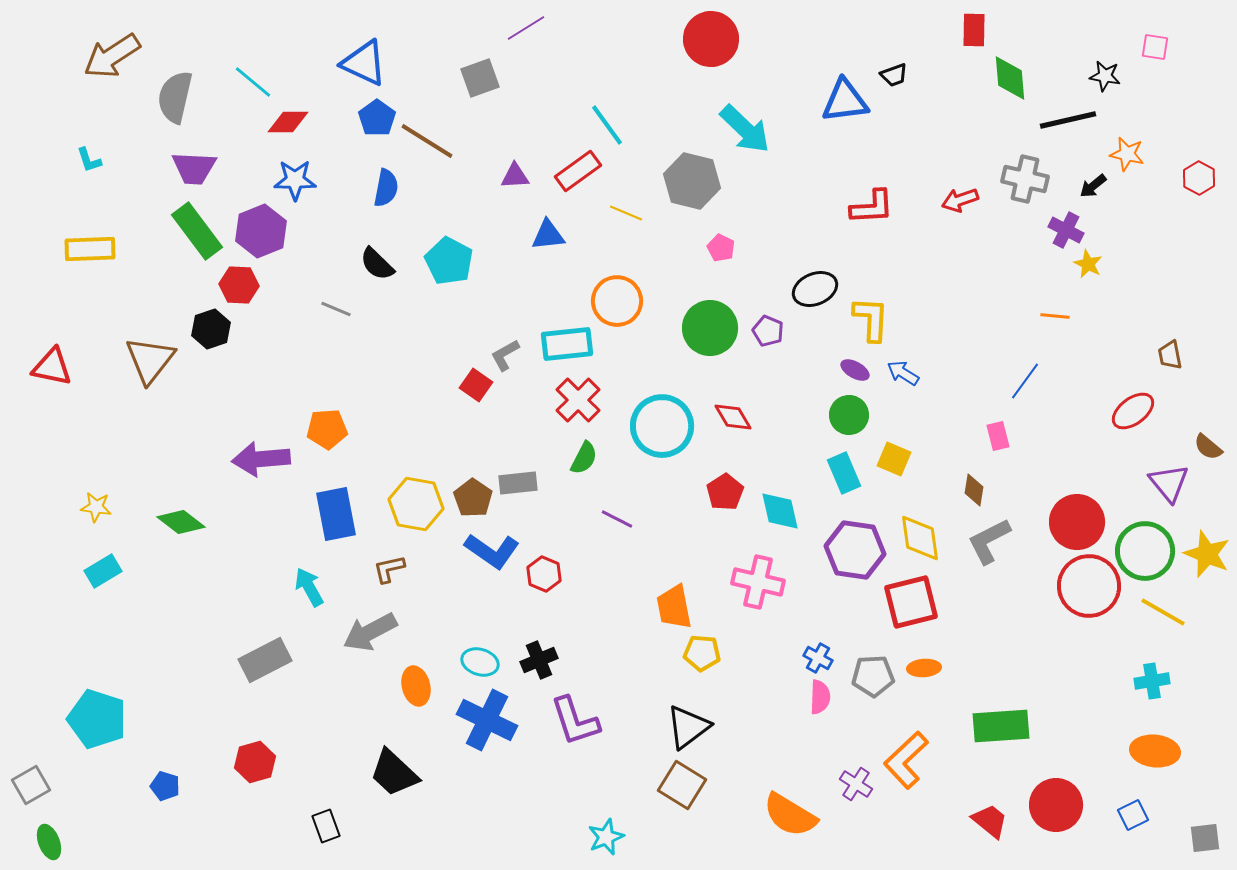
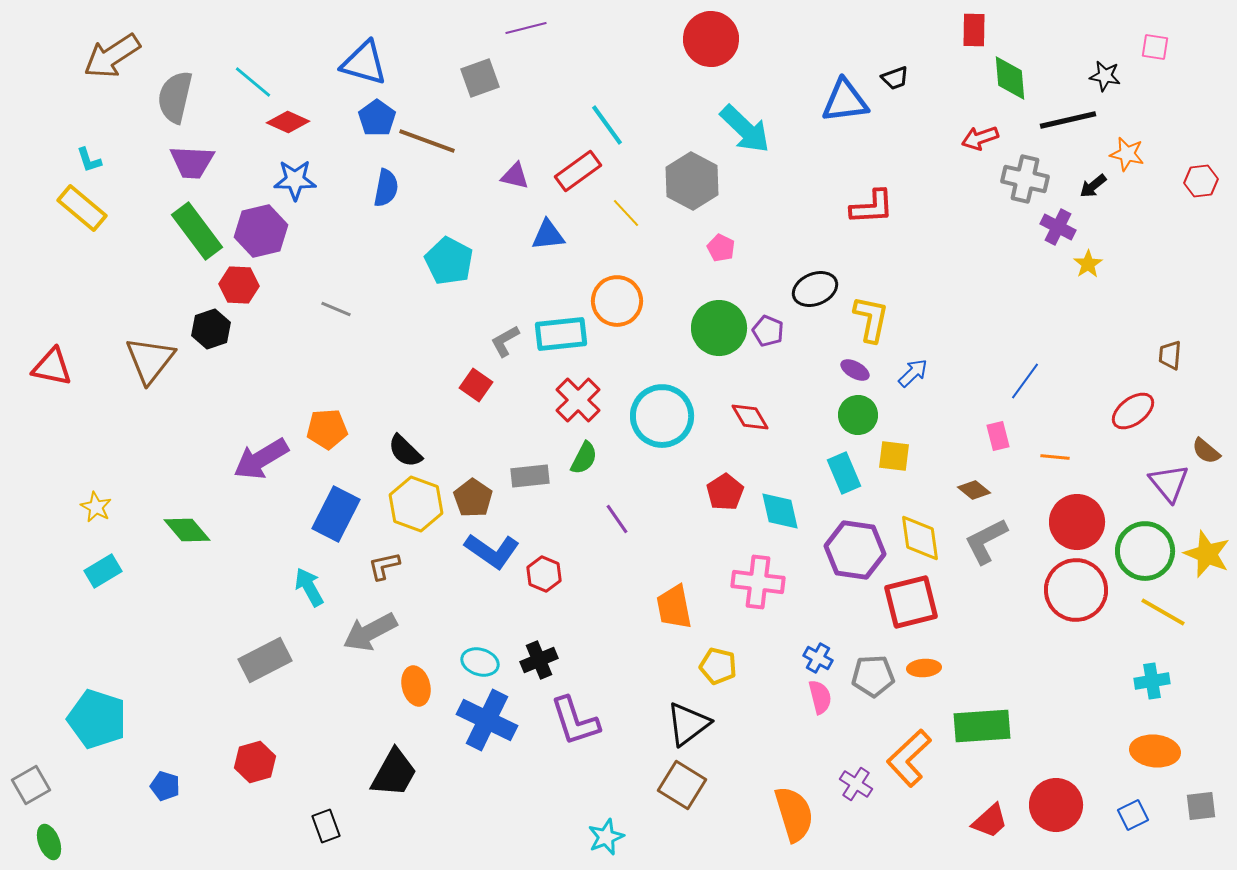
purple line at (526, 28): rotated 18 degrees clockwise
blue triangle at (364, 63): rotated 9 degrees counterclockwise
black trapezoid at (894, 75): moved 1 px right, 3 px down
red diamond at (288, 122): rotated 24 degrees clockwise
brown line at (427, 141): rotated 12 degrees counterclockwise
purple trapezoid at (194, 168): moved 2 px left, 6 px up
purple triangle at (515, 176): rotated 16 degrees clockwise
red hexagon at (1199, 178): moved 2 px right, 3 px down; rotated 24 degrees clockwise
gray hexagon at (692, 181): rotated 14 degrees clockwise
red arrow at (960, 200): moved 20 px right, 62 px up
yellow line at (626, 213): rotated 24 degrees clockwise
purple cross at (1066, 230): moved 8 px left, 3 px up
purple hexagon at (261, 231): rotated 9 degrees clockwise
yellow rectangle at (90, 249): moved 8 px left, 41 px up; rotated 42 degrees clockwise
black semicircle at (377, 264): moved 28 px right, 187 px down
yellow star at (1088, 264): rotated 12 degrees clockwise
orange line at (1055, 316): moved 141 px down
yellow L-shape at (871, 319): rotated 9 degrees clockwise
green circle at (710, 328): moved 9 px right
cyan rectangle at (567, 344): moved 6 px left, 10 px up
gray L-shape at (505, 355): moved 14 px up
brown trapezoid at (1170, 355): rotated 16 degrees clockwise
blue arrow at (903, 373): moved 10 px right; rotated 104 degrees clockwise
green circle at (849, 415): moved 9 px right
red diamond at (733, 417): moved 17 px right
cyan circle at (662, 426): moved 10 px up
brown semicircle at (1208, 447): moved 2 px left, 4 px down
purple arrow at (261, 459): rotated 26 degrees counterclockwise
yellow square at (894, 459): moved 3 px up; rotated 16 degrees counterclockwise
gray rectangle at (518, 483): moved 12 px right, 7 px up
brown diamond at (974, 490): rotated 60 degrees counterclockwise
yellow hexagon at (416, 504): rotated 10 degrees clockwise
yellow star at (96, 507): rotated 20 degrees clockwise
blue rectangle at (336, 514): rotated 38 degrees clockwise
purple line at (617, 519): rotated 28 degrees clockwise
green diamond at (181, 522): moved 6 px right, 8 px down; rotated 12 degrees clockwise
gray L-shape at (989, 541): moved 3 px left
brown L-shape at (389, 569): moved 5 px left, 3 px up
pink cross at (758, 582): rotated 6 degrees counterclockwise
red circle at (1089, 586): moved 13 px left, 4 px down
yellow pentagon at (702, 653): moved 16 px right, 13 px down; rotated 9 degrees clockwise
pink semicircle at (820, 697): rotated 16 degrees counterclockwise
green rectangle at (1001, 726): moved 19 px left
black triangle at (688, 727): moved 3 px up
orange L-shape at (906, 760): moved 3 px right, 2 px up
black trapezoid at (394, 773): rotated 104 degrees counterclockwise
orange semicircle at (790, 815): moved 4 px right, 1 px up; rotated 138 degrees counterclockwise
red trapezoid at (990, 821): rotated 99 degrees clockwise
gray square at (1205, 838): moved 4 px left, 32 px up
